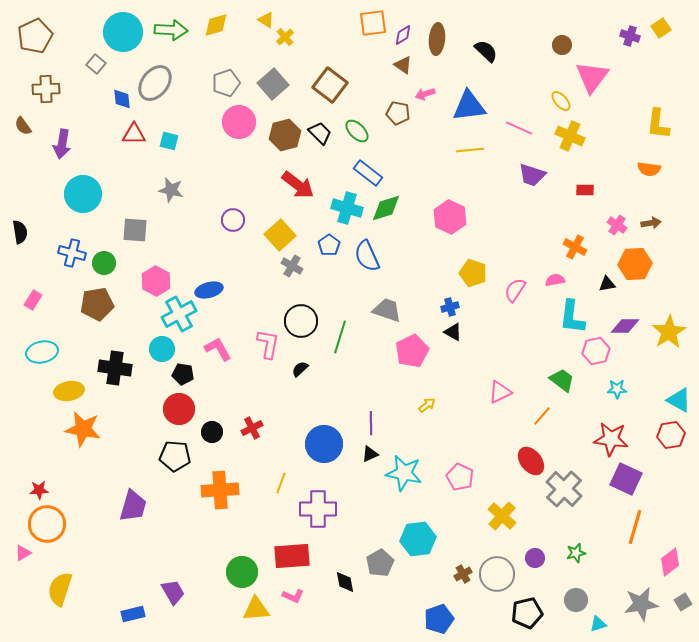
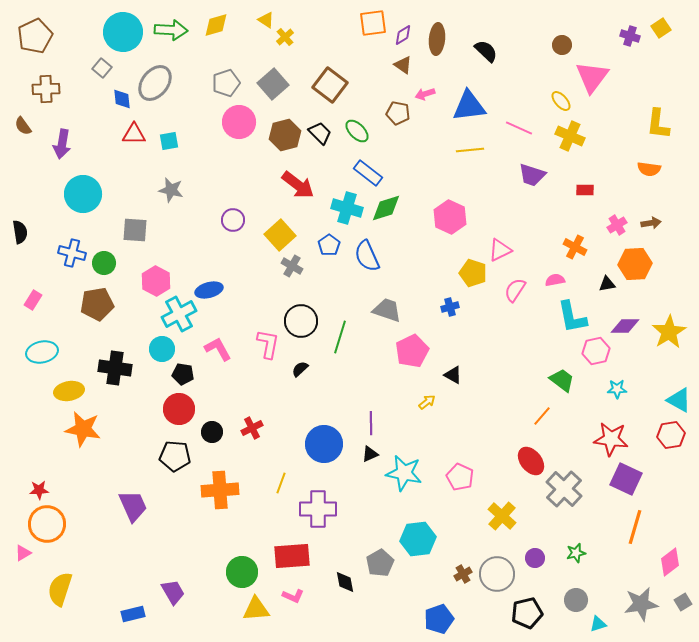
gray square at (96, 64): moved 6 px right, 4 px down
cyan square at (169, 141): rotated 24 degrees counterclockwise
pink cross at (617, 225): rotated 24 degrees clockwise
cyan L-shape at (572, 317): rotated 18 degrees counterclockwise
black triangle at (453, 332): moved 43 px down
pink triangle at (500, 392): moved 142 px up
yellow arrow at (427, 405): moved 3 px up
purple trapezoid at (133, 506): rotated 40 degrees counterclockwise
